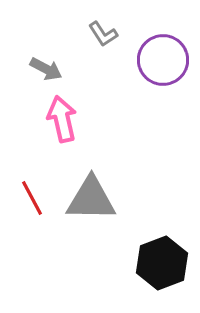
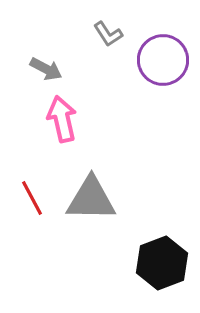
gray L-shape: moved 5 px right
